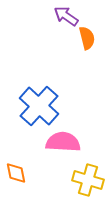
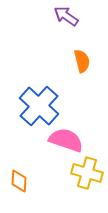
orange semicircle: moved 5 px left, 23 px down
pink semicircle: moved 3 px right, 2 px up; rotated 16 degrees clockwise
orange diamond: moved 3 px right, 8 px down; rotated 15 degrees clockwise
yellow cross: moved 1 px left, 7 px up
